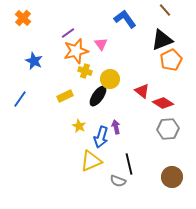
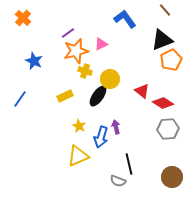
pink triangle: rotated 40 degrees clockwise
yellow triangle: moved 13 px left, 5 px up
